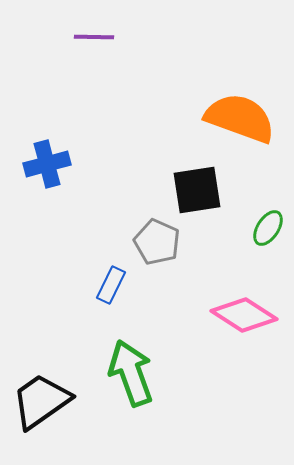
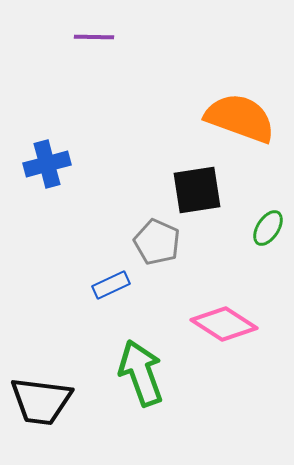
blue rectangle: rotated 39 degrees clockwise
pink diamond: moved 20 px left, 9 px down
green arrow: moved 10 px right
black trapezoid: rotated 138 degrees counterclockwise
